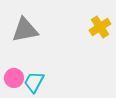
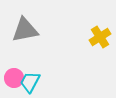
yellow cross: moved 10 px down
cyan trapezoid: moved 4 px left
